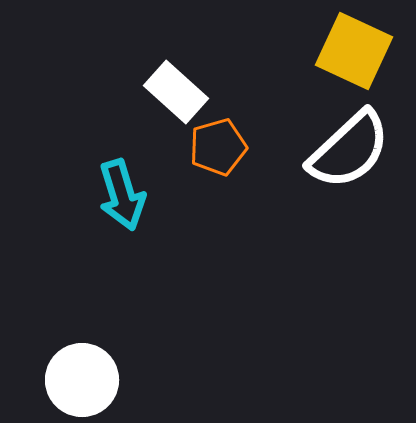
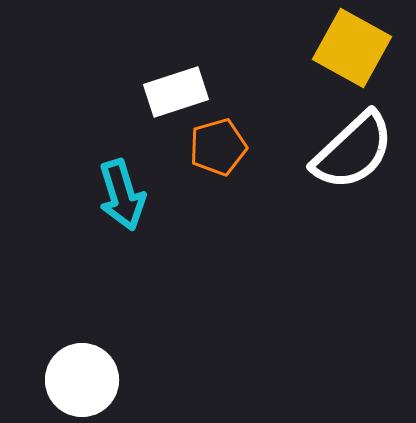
yellow square: moved 2 px left, 3 px up; rotated 4 degrees clockwise
white rectangle: rotated 60 degrees counterclockwise
white semicircle: moved 4 px right, 1 px down
